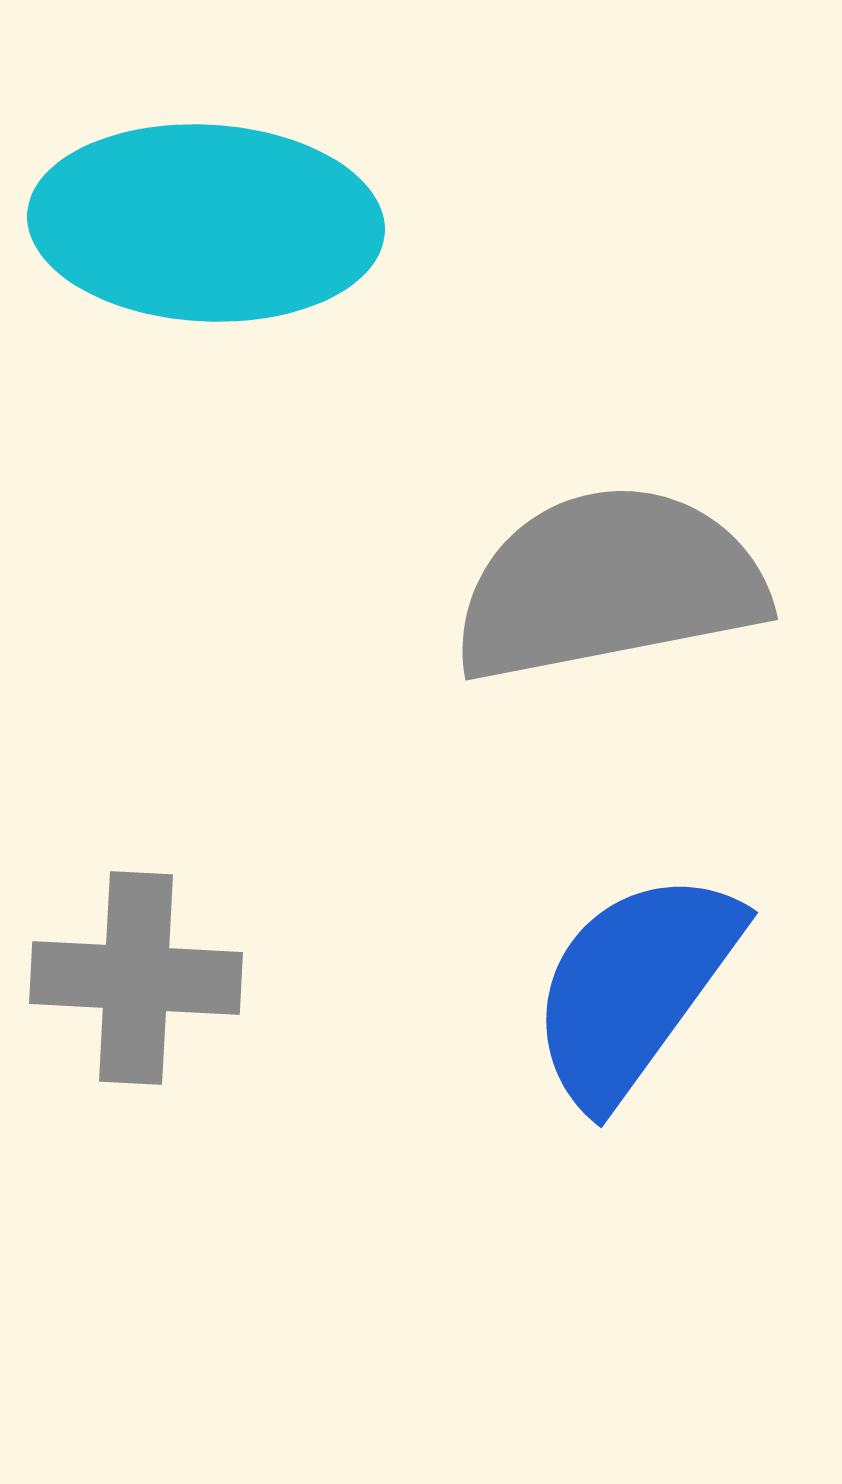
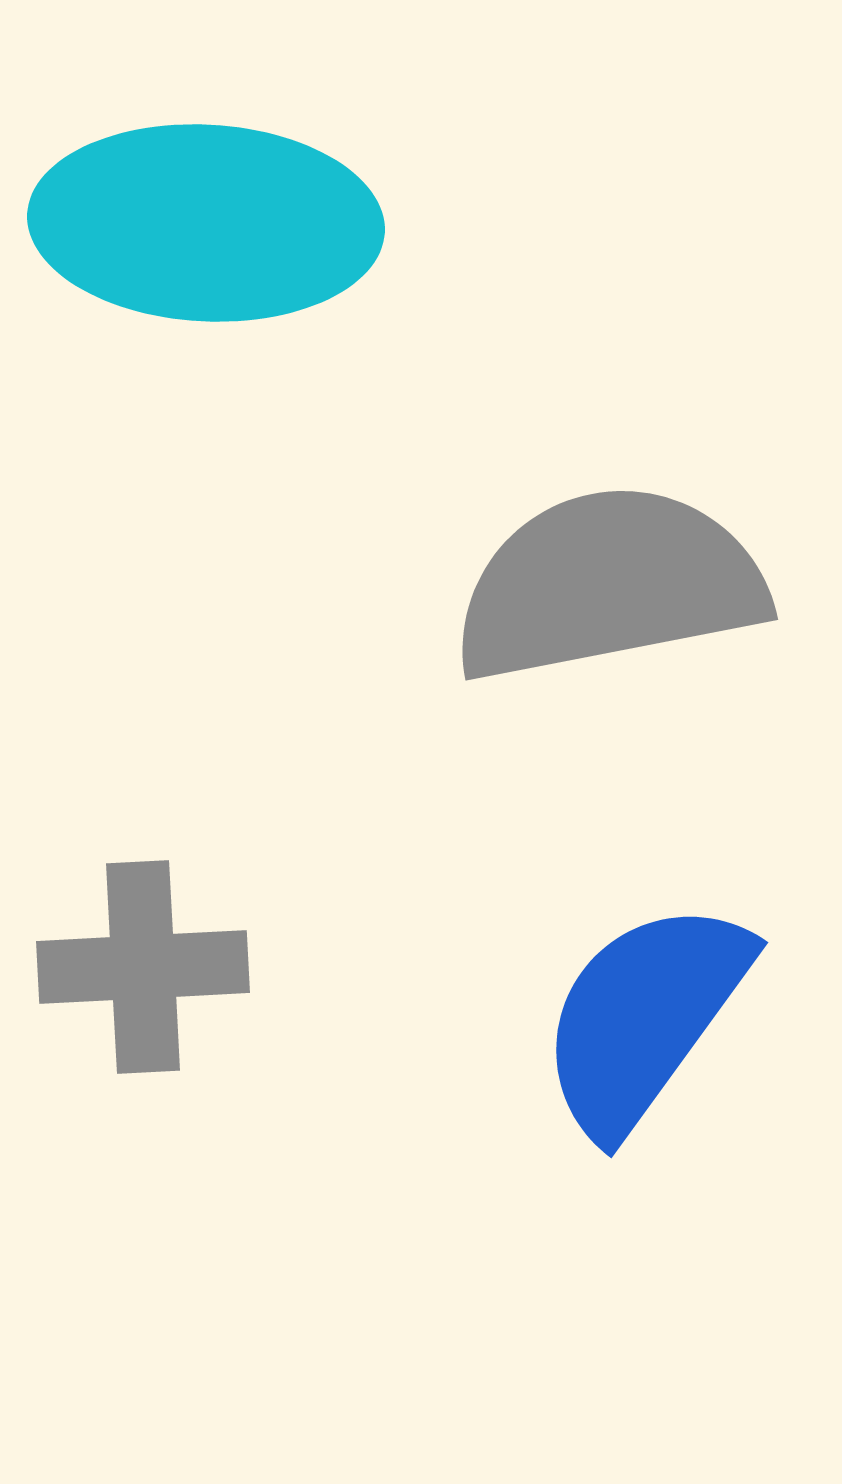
gray cross: moved 7 px right, 11 px up; rotated 6 degrees counterclockwise
blue semicircle: moved 10 px right, 30 px down
